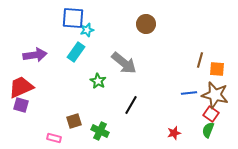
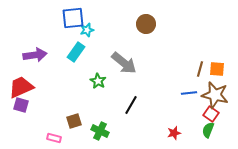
blue square: rotated 10 degrees counterclockwise
brown line: moved 9 px down
